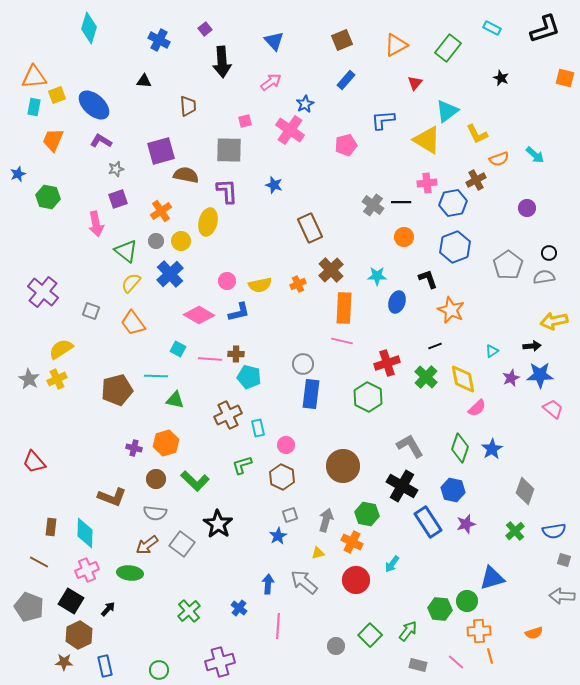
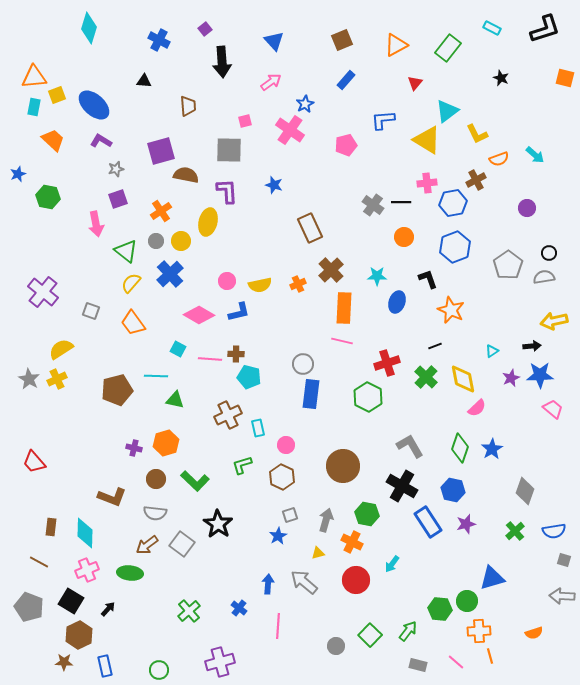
orange trapezoid at (53, 140): rotated 110 degrees clockwise
